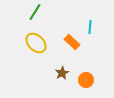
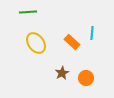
green line: moved 7 px left; rotated 54 degrees clockwise
cyan line: moved 2 px right, 6 px down
yellow ellipse: rotated 10 degrees clockwise
orange circle: moved 2 px up
